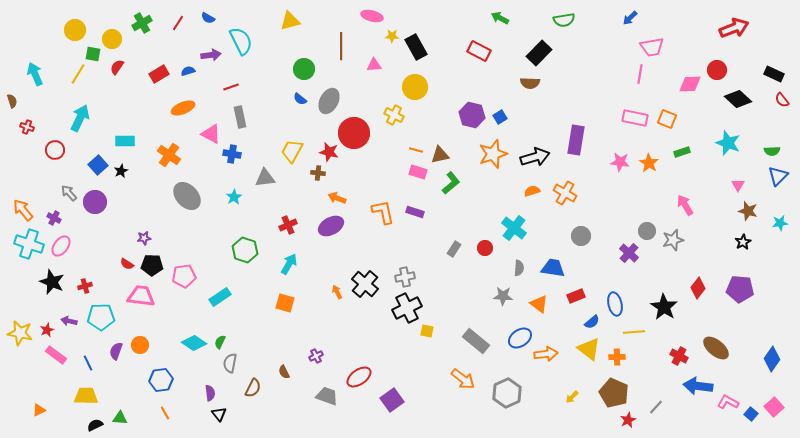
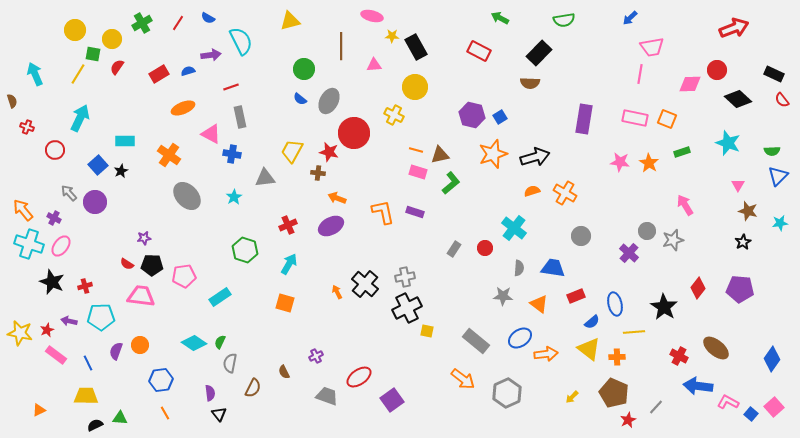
purple rectangle at (576, 140): moved 8 px right, 21 px up
